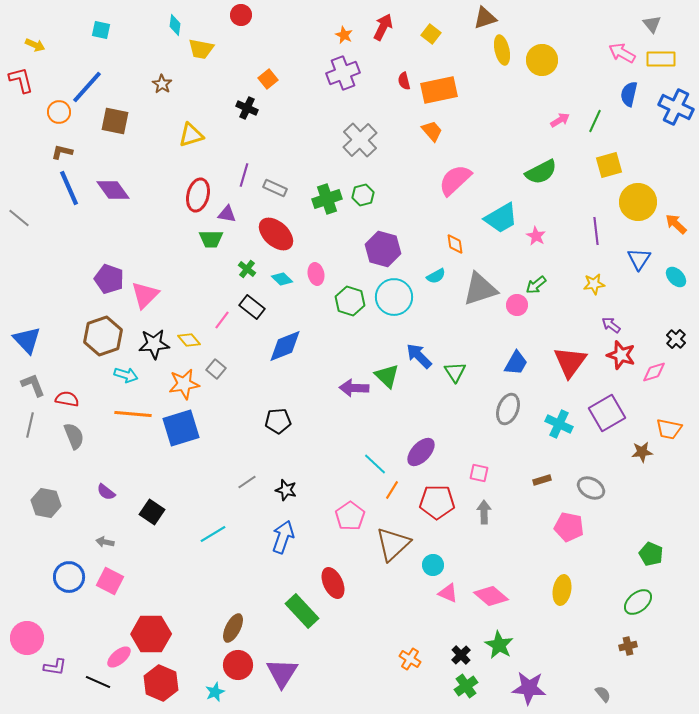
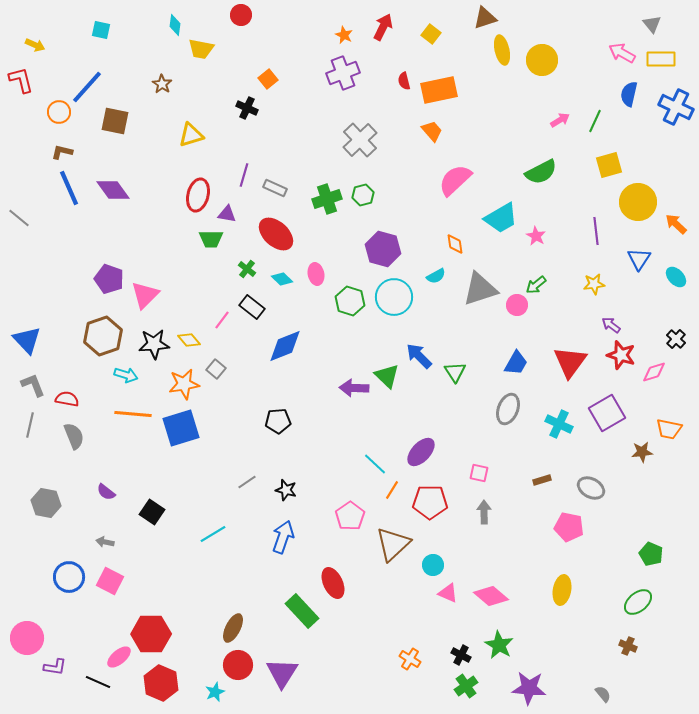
red pentagon at (437, 502): moved 7 px left
brown cross at (628, 646): rotated 36 degrees clockwise
black cross at (461, 655): rotated 18 degrees counterclockwise
